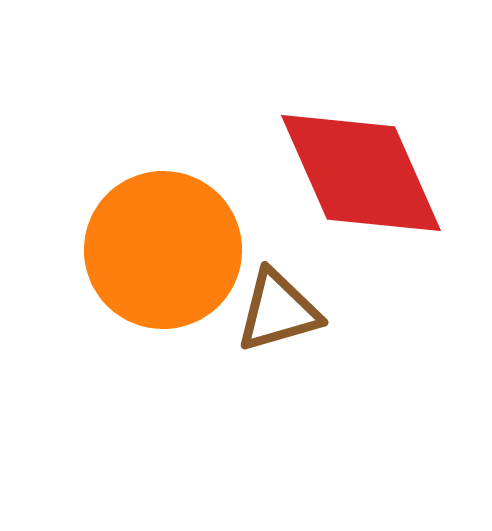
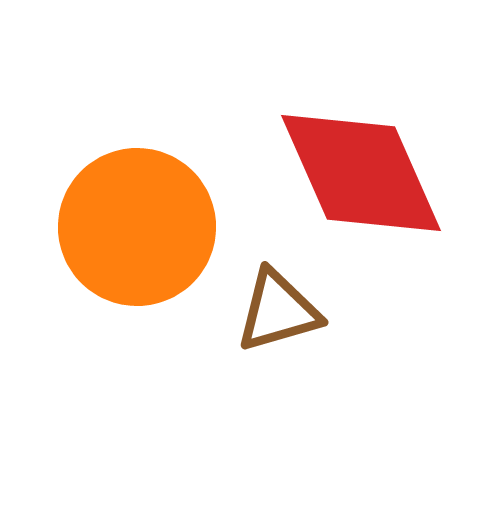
orange circle: moved 26 px left, 23 px up
